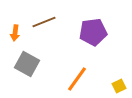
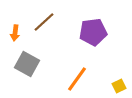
brown line: rotated 20 degrees counterclockwise
